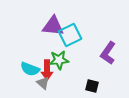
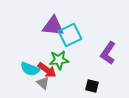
red arrow: rotated 54 degrees counterclockwise
